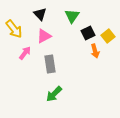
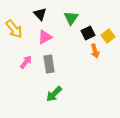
green triangle: moved 1 px left, 2 px down
pink triangle: moved 1 px right, 1 px down
pink arrow: moved 1 px right, 9 px down
gray rectangle: moved 1 px left
